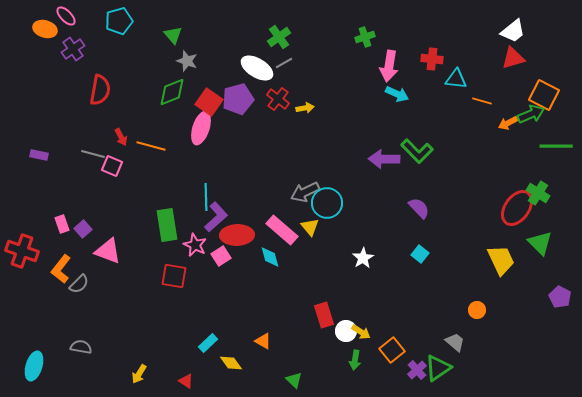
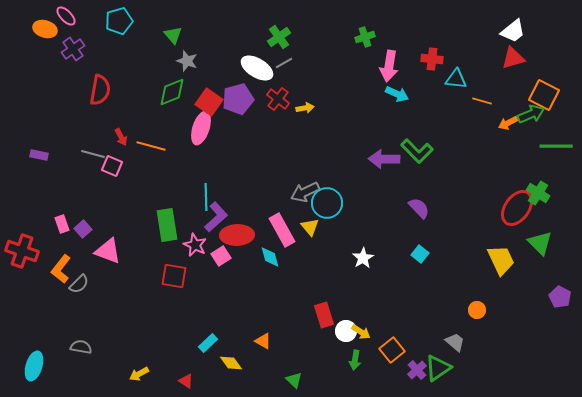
pink rectangle at (282, 230): rotated 20 degrees clockwise
yellow arrow at (139, 374): rotated 30 degrees clockwise
